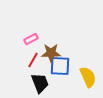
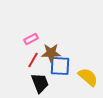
yellow semicircle: rotated 25 degrees counterclockwise
